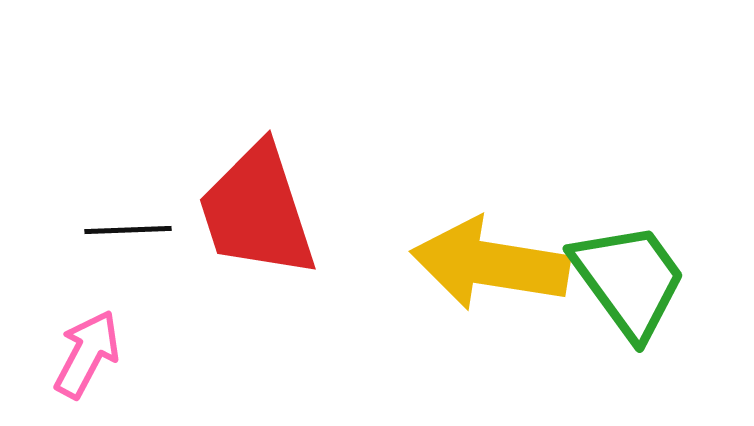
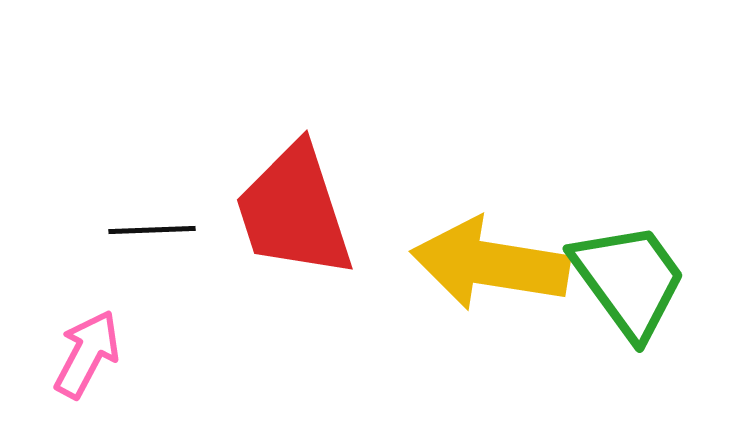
red trapezoid: moved 37 px right
black line: moved 24 px right
